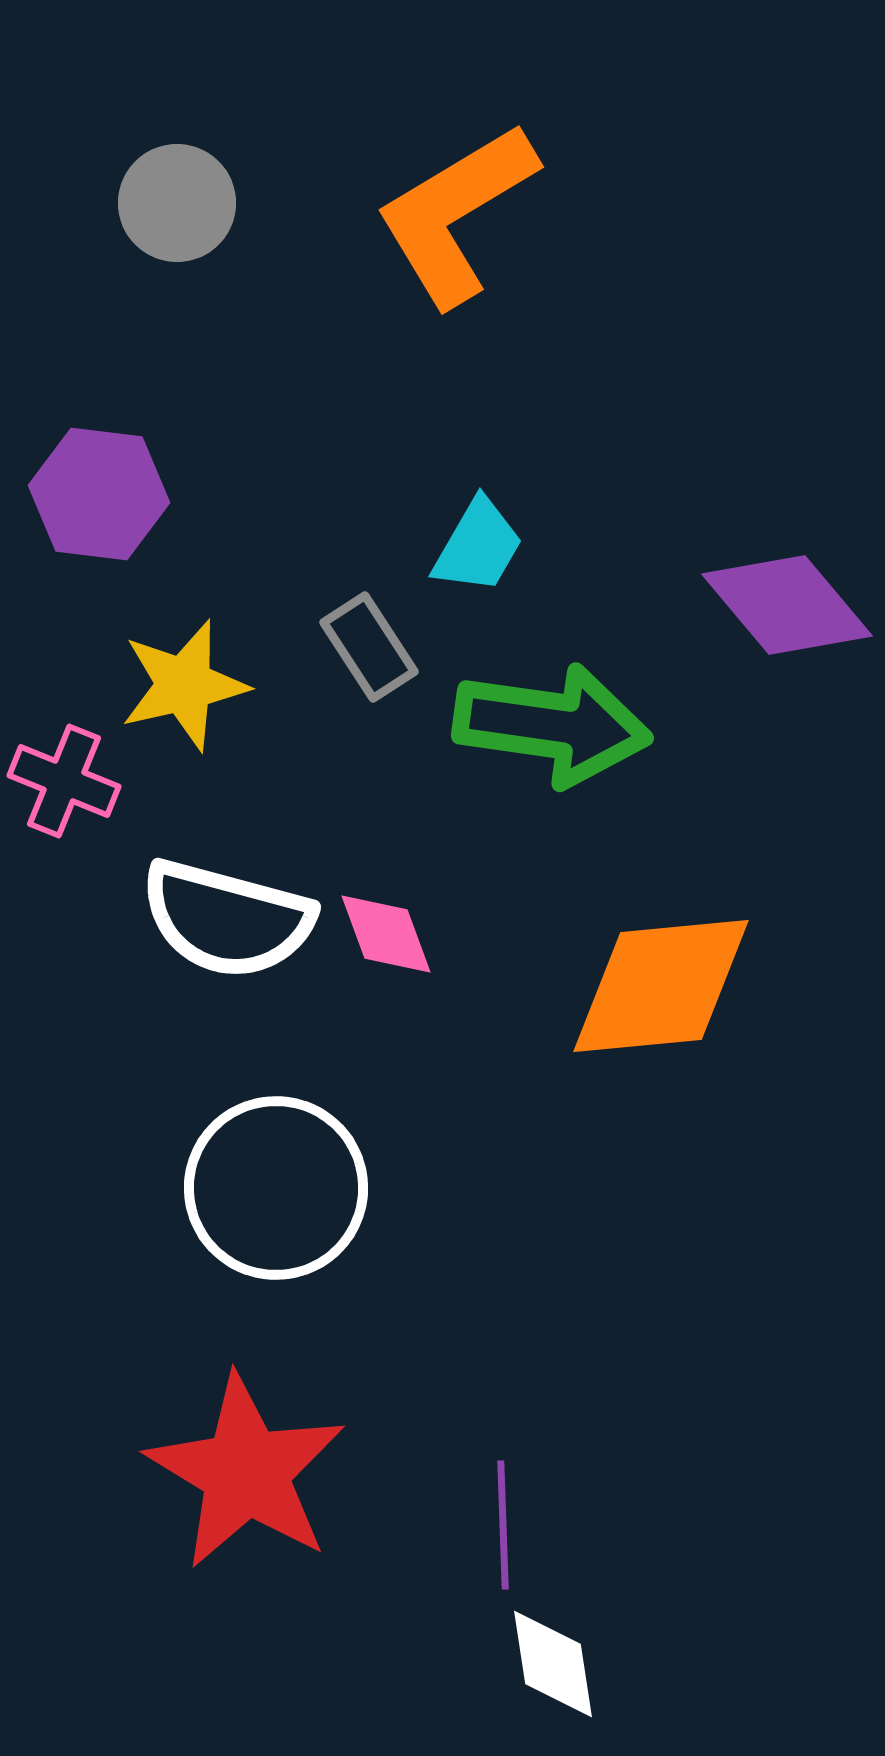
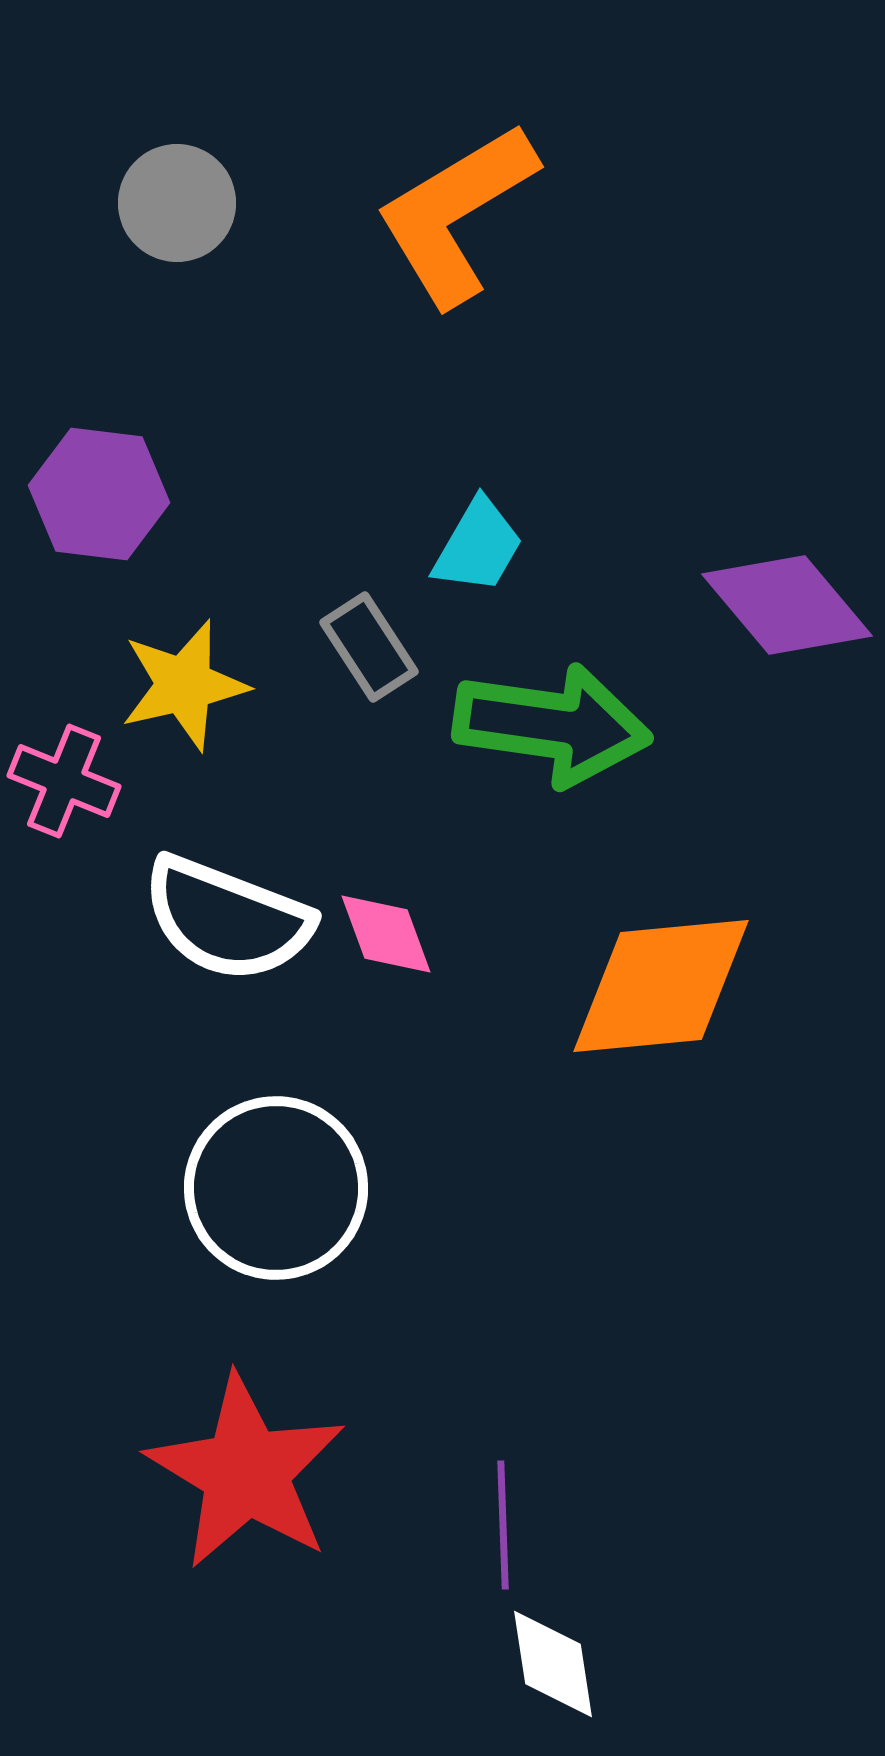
white semicircle: rotated 6 degrees clockwise
